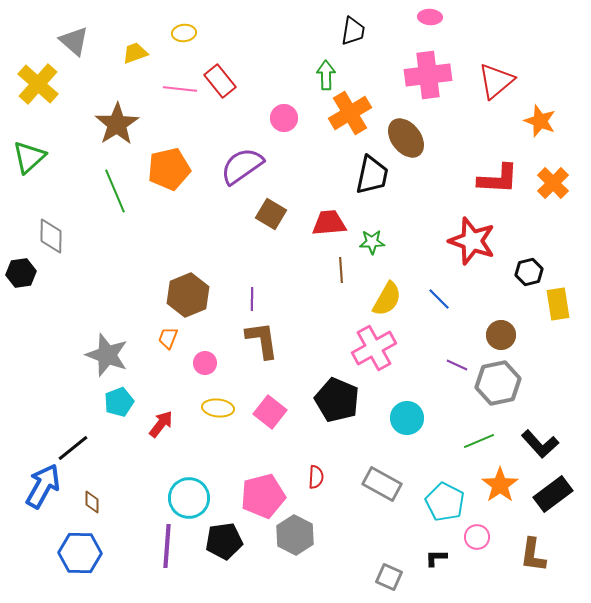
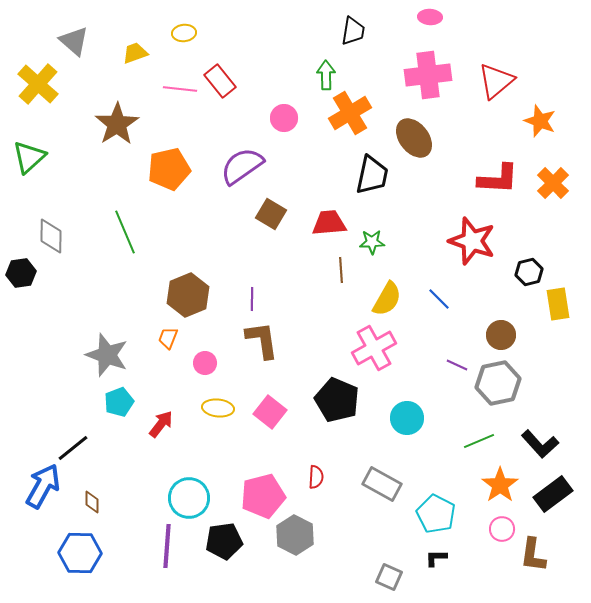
brown ellipse at (406, 138): moved 8 px right
green line at (115, 191): moved 10 px right, 41 px down
cyan pentagon at (445, 502): moved 9 px left, 12 px down
pink circle at (477, 537): moved 25 px right, 8 px up
